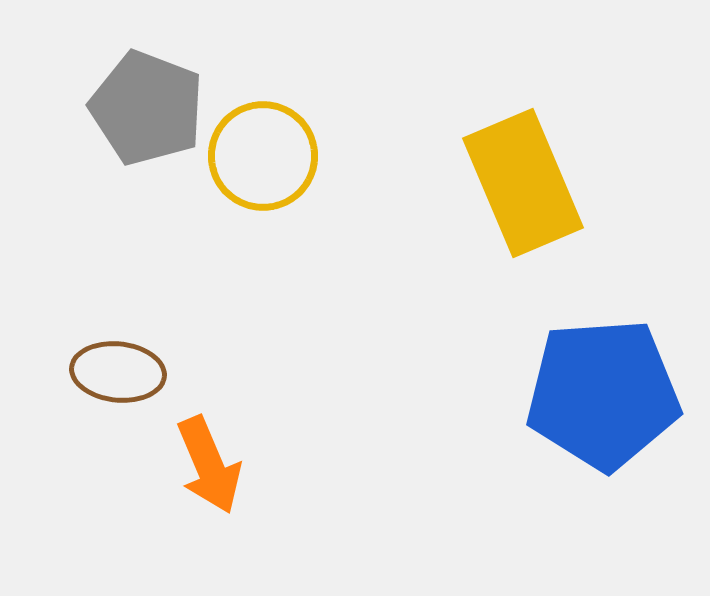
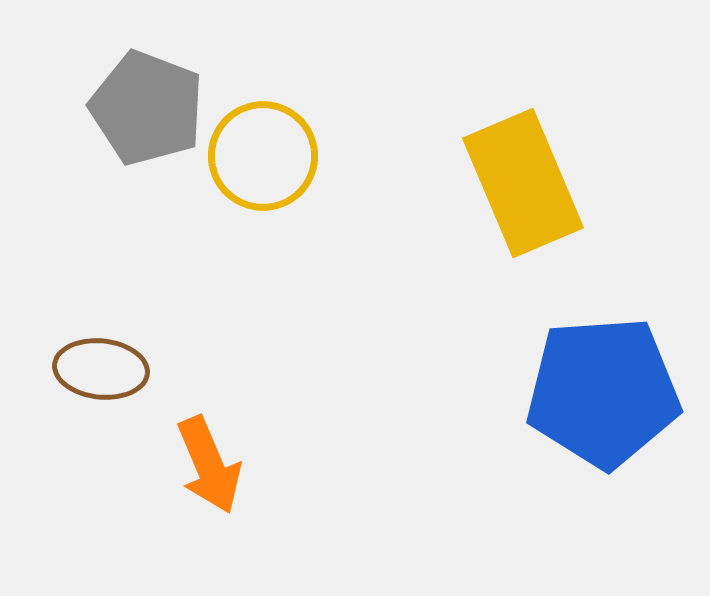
brown ellipse: moved 17 px left, 3 px up
blue pentagon: moved 2 px up
